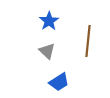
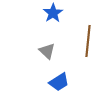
blue star: moved 4 px right, 8 px up
